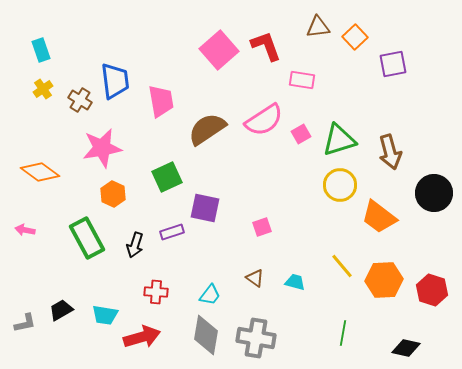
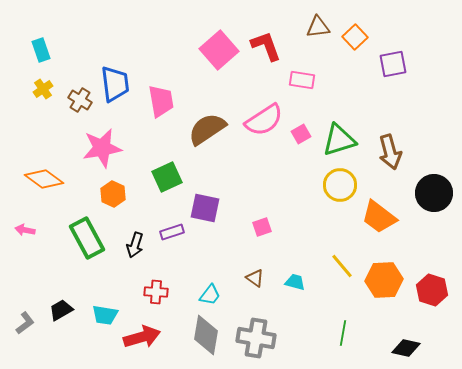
blue trapezoid at (115, 81): moved 3 px down
orange diamond at (40, 172): moved 4 px right, 7 px down
gray L-shape at (25, 323): rotated 25 degrees counterclockwise
